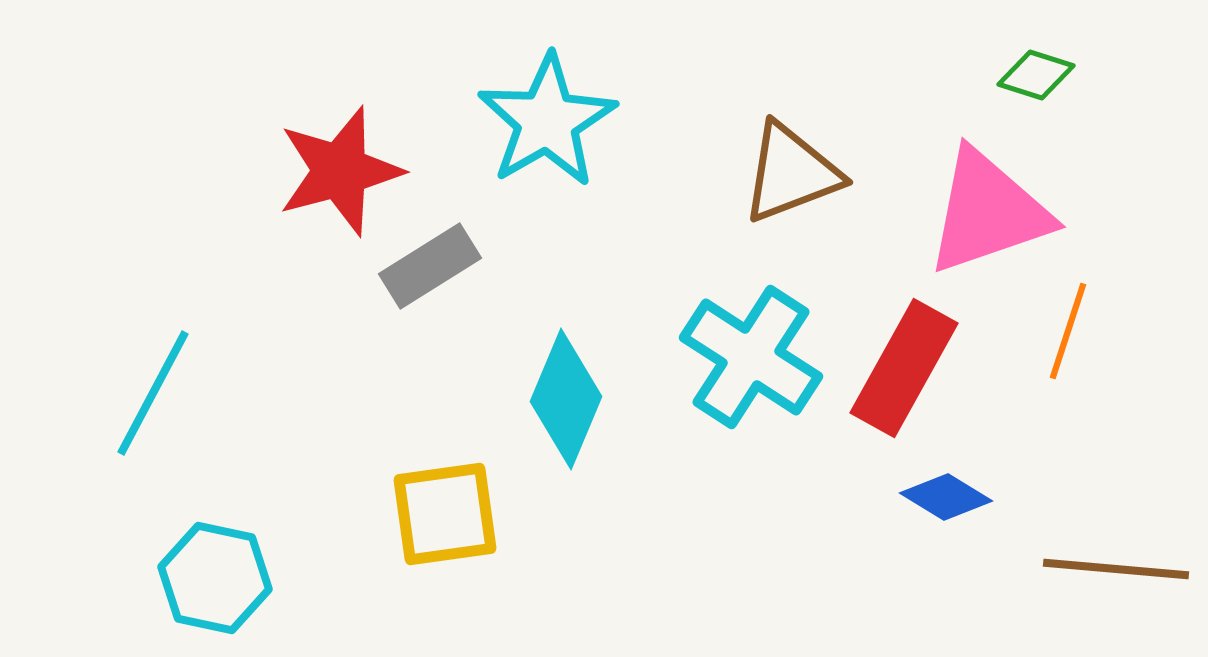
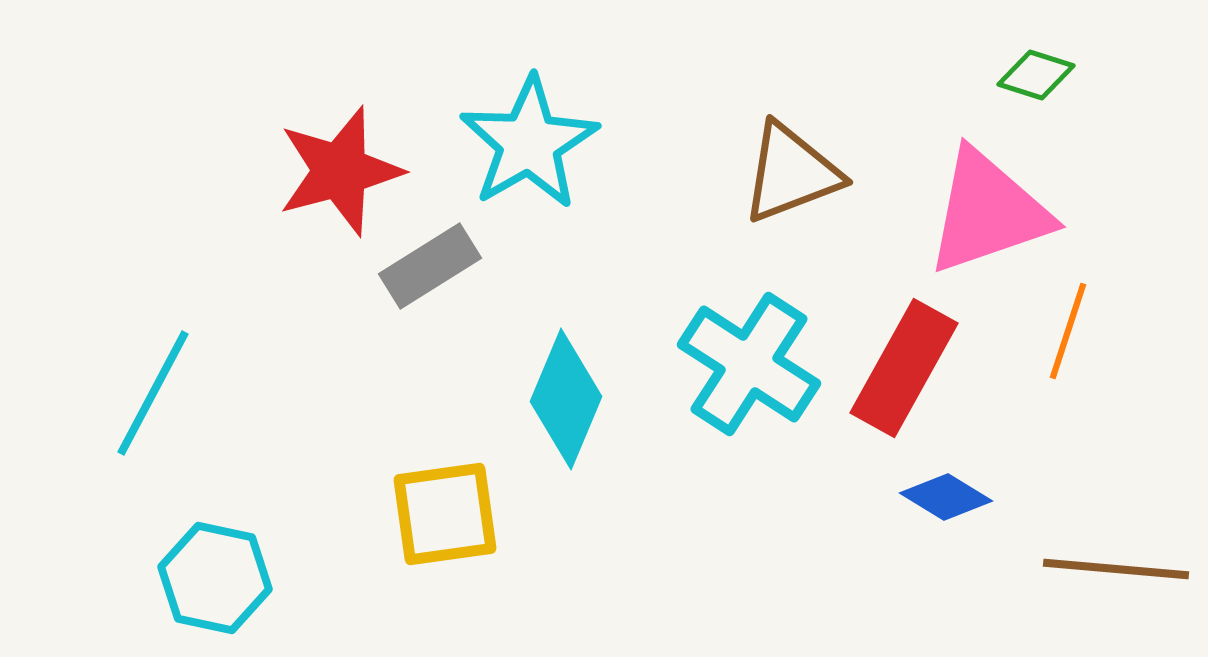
cyan star: moved 18 px left, 22 px down
cyan cross: moved 2 px left, 7 px down
